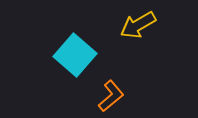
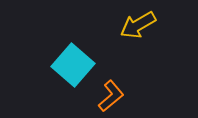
cyan square: moved 2 px left, 10 px down
